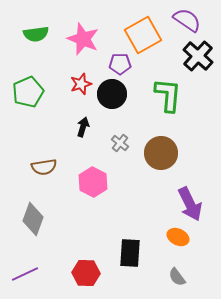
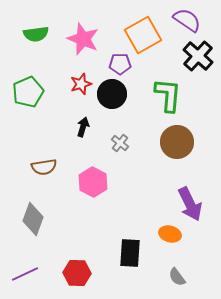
brown circle: moved 16 px right, 11 px up
orange ellipse: moved 8 px left, 3 px up; rotated 10 degrees counterclockwise
red hexagon: moved 9 px left
